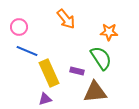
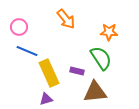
purple triangle: moved 1 px right
